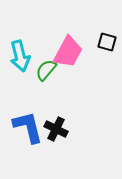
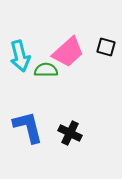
black square: moved 1 px left, 5 px down
pink trapezoid: rotated 20 degrees clockwise
green semicircle: rotated 50 degrees clockwise
black cross: moved 14 px right, 4 px down
